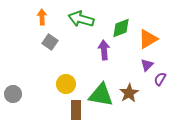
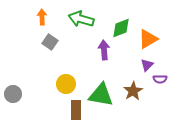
purple semicircle: rotated 120 degrees counterclockwise
brown star: moved 4 px right, 2 px up
